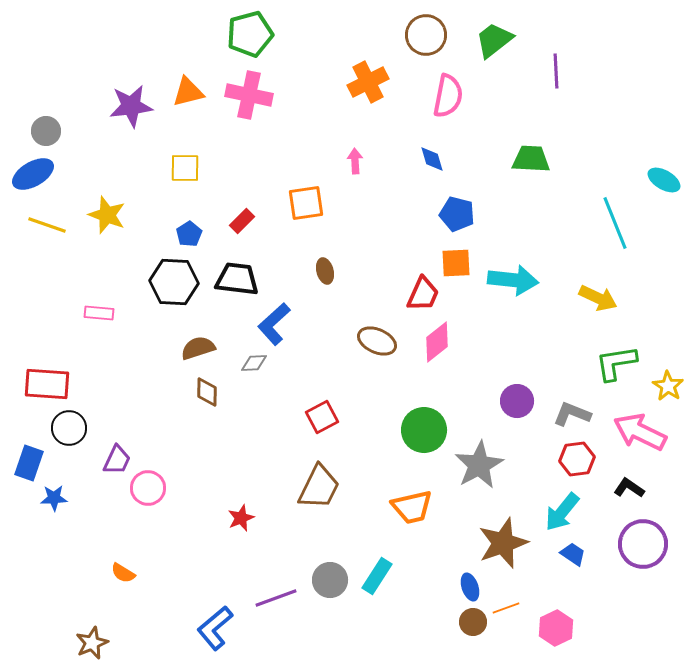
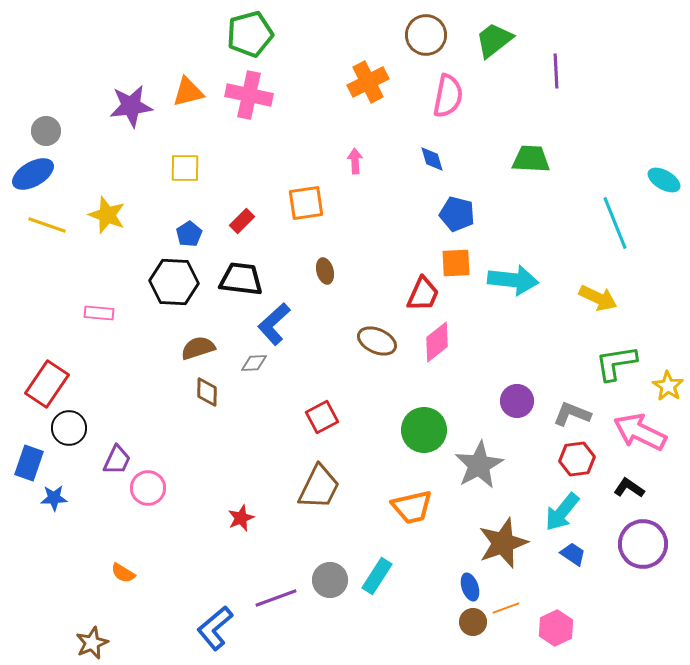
black trapezoid at (237, 279): moved 4 px right
red rectangle at (47, 384): rotated 60 degrees counterclockwise
